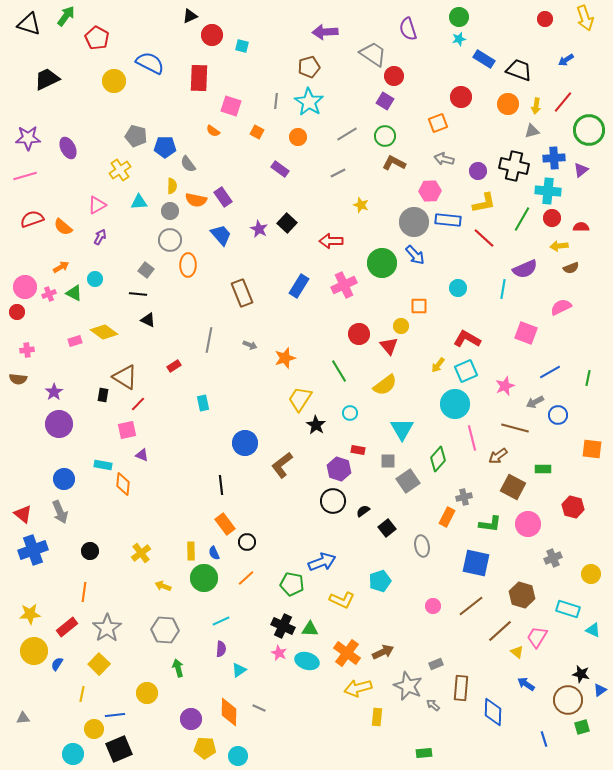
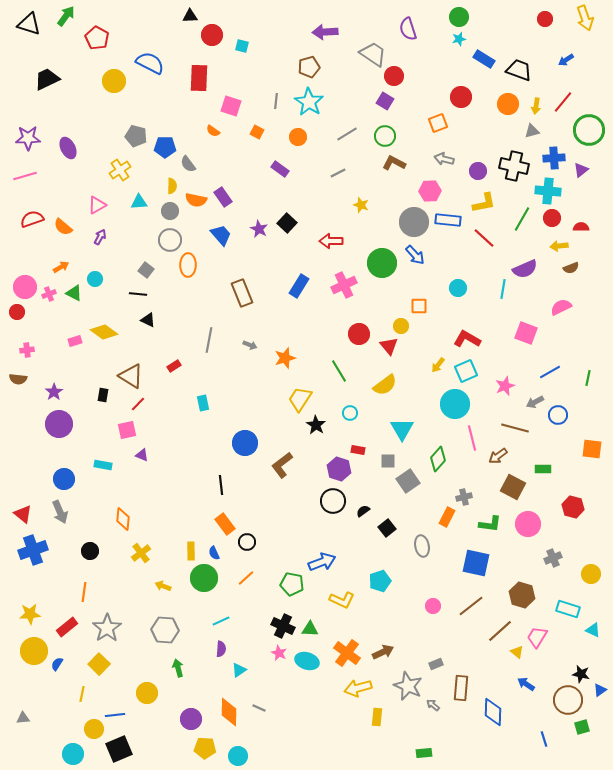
black triangle at (190, 16): rotated 21 degrees clockwise
brown triangle at (125, 377): moved 6 px right, 1 px up
orange diamond at (123, 484): moved 35 px down
